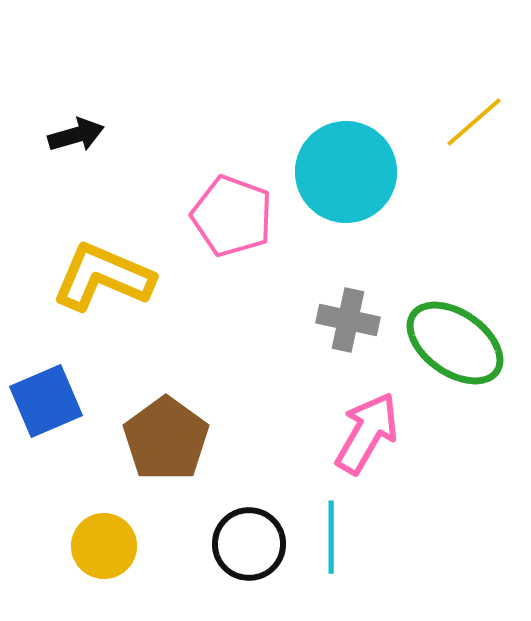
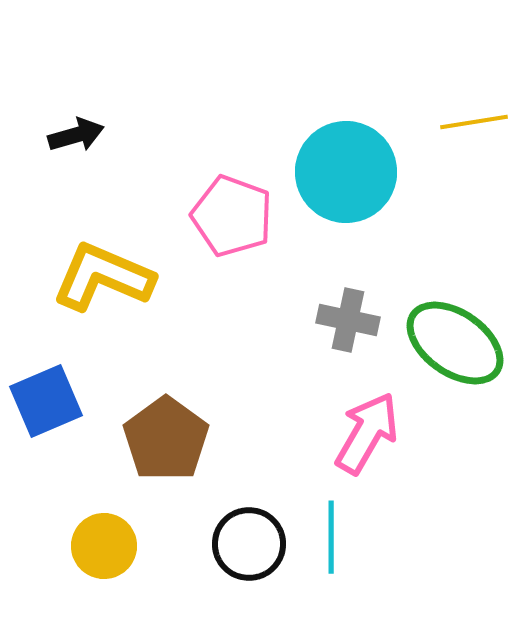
yellow line: rotated 32 degrees clockwise
